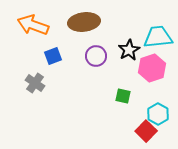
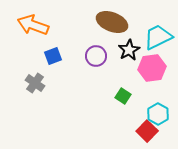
brown ellipse: moved 28 px right; rotated 28 degrees clockwise
cyan trapezoid: rotated 20 degrees counterclockwise
pink hexagon: rotated 12 degrees clockwise
green square: rotated 21 degrees clockwise
red square: moved 1 px right
